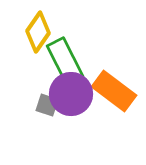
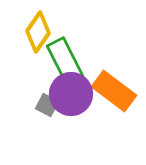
gray square: rotated 10 degrees clockwise
